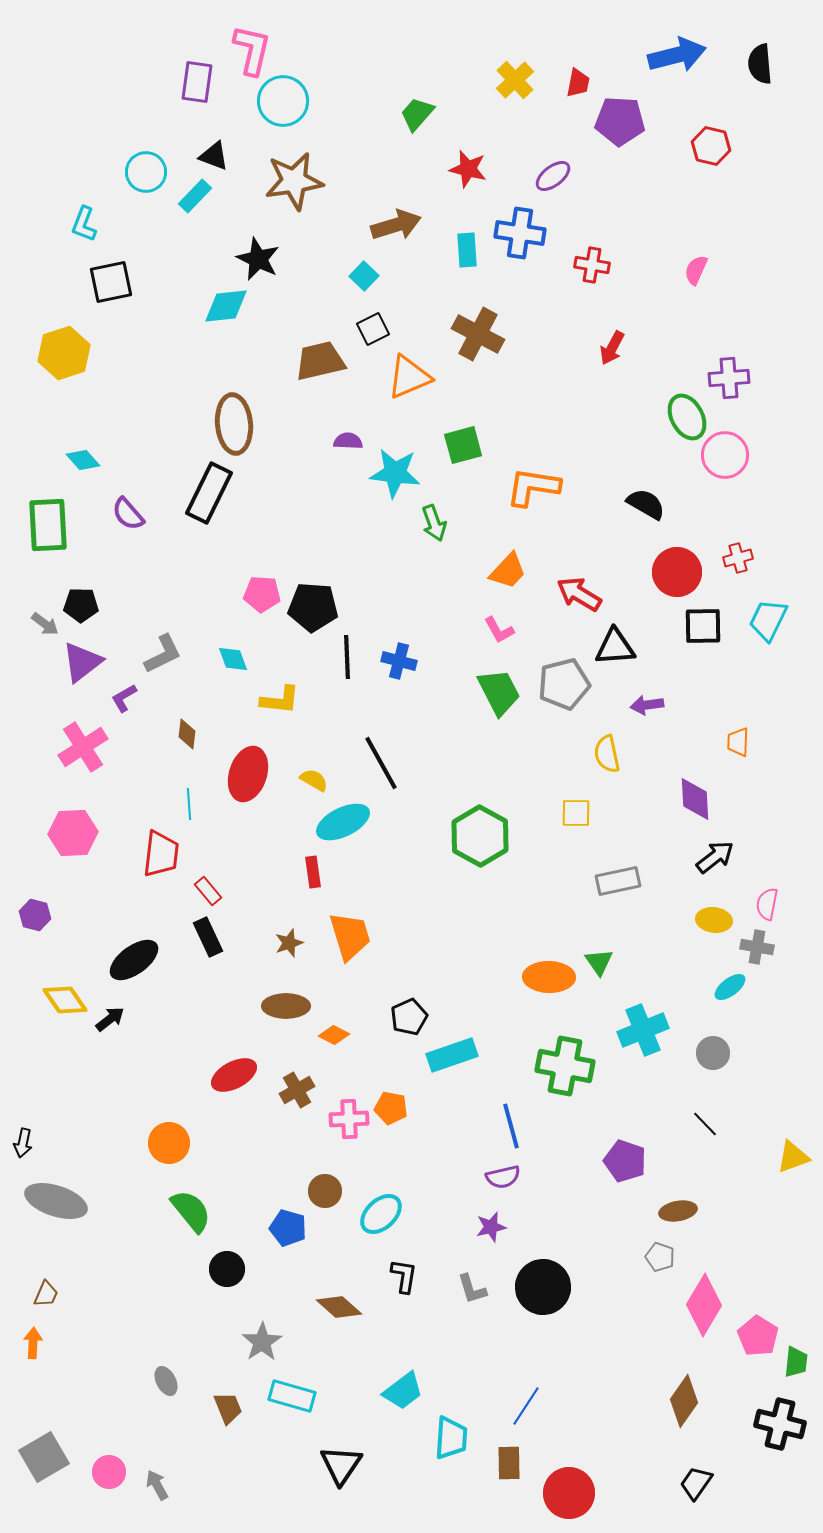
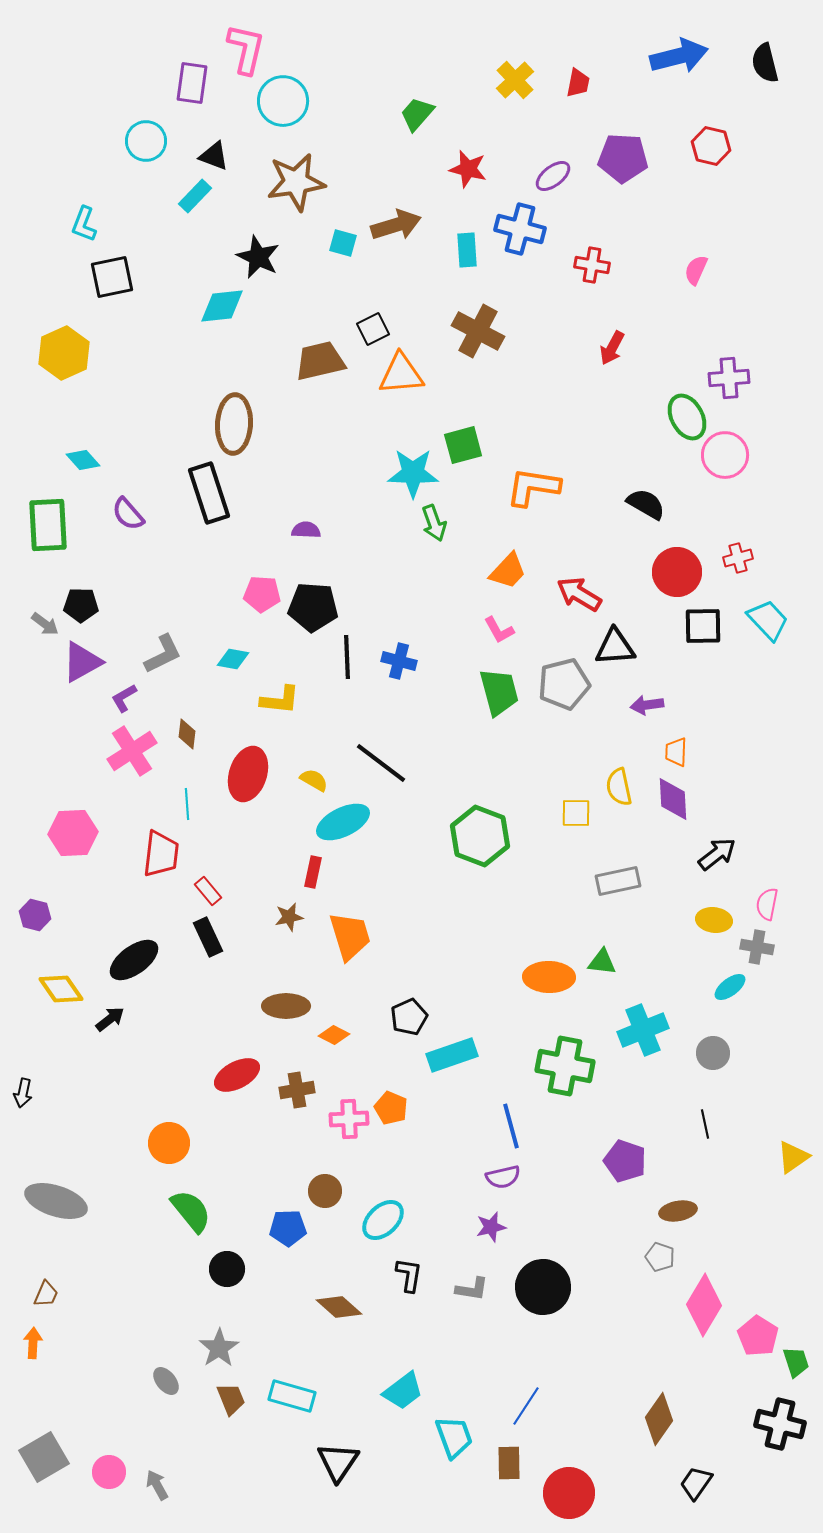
pink L-shape at (252, 50): moved 6 px left, 1 px up
blue arrow at (677, 55): moved 2 px right, 1 px down
black semicircle at (760, 64): moved 5 px right, 1 px up; rotated 9 degrees counterclockwise
purple rectangle at (197, 82): moved 5 px left, 1 px down
purple pentagon at (620, 121): moved 3 px right, 37 px down
cyan circle at (146, 172): moved 31 px up
brown star at (294, 181): moved 2 px right, 1 px down
blue cross at (520, 233): moved 4 px up; rotated 6 degrees clockwise
black star at (258, 259): moved 2 px up
cyan square at (364, 276): moved 21 px left, 33 px up; rotated 28 degrees counterclockwise
black square at (111, 282): moved 1 px right, 5 px up
cyan diamond at (226, 306): moved 4 px left
brown cross at (478, 334): moved 3 px up
yellow hexagon at (64, 353): rotated 6 degrees counterclockwise
orange triangle at (409, 377): moved 8 px left, 3 px up; rotated 18 degrees clockwise
brown ellipse at (234, 424): rotated 8 degrees clockwise
purple semicircle at (348, 441): moved 42 px left, 89 px down
cyan star at (395, 473): moved 18 px right; rotated 6 degrees counterclockwise
black rectangle at (209, 493): rotated 44 degrees counterclockwise
cyan trapezoid at (768, 620): rotated 111 degrees clockwise
cyan diamond at (233, 659): rotated 60 degrees counterclockwise
purple triangle at (82, 662): rotated 9 degrees clockwise
green trapezoid at (499, 692): rotated 12 degrees clockwise
orange trapezoid at (738, 742): moved 62 px left, 10 px down
pink cross at (83, 747): moved 49 px right, 4 px down
yellow semicircle at (607, 754): moved 12 px right, 33 px down
black line at (381, 763): rotated 24 degrees counterclockwise
purple diamond at (695, 799): moved 22 px left
cyan line at (189, 804): moved 2 px left
green hexagon at (480, 836): rotated 8 degrees counterclockwise
black arrow at (715, 857): moved 2 px right, 3 px up
red rectangle at (313, 872): rotated 20 degrees clockwise
brown star at (289, 943): moved 26 px up; rotated 8 degrees clockwise
green triangle at (599, 962): moved 3 px right; rotated 48 degrees counterclockwise
yellow diamond at (65, 1000): moved 4 px left, 11 px up
red ellipse at (234, 1075): moved 3 px right
brown cross at (297, 1090): rotated 20 degrees clockwise
orange pentagon at (391, 1108): rotated 12 degrees clockwise
black line at (705, 1124): rotated 32 degrees clockwise
black arrow at (23, 1143): moved 50 px up
yellow triangle at (793, 1157): rotated 15 degrees counterclockwise
cyan ellipse at (381, 1214): moved 2 px right, 6 px down
blue pentagon at (288, 1228): rotated 18 degrees counterclockwise
black L-shape at (404, 1276): moved 5 px right, 1 px up
gray L-shape at (472, 1289): rotated 64 degrees counterclockwise
gray star at (262, 1342): moved 43 px left, 6 px down
green trapezoid at (796, 1362): rotated 24 degrees counterclockwise
gray ellipse at (166, 1381): rotated 12 degrees counterclockwise
brown diamond at (684, 1401): moved 25 px left, 18 px down
brown trapezoid at (228, 1408): moved 3 px right, 9 px up
cyan trapezoid at (451, 1438): moved 3 px right, 1 px up; rotated 24 degrees counterclockwise
black triangle at (341, 1465): moved 3 px left, 3 px up
